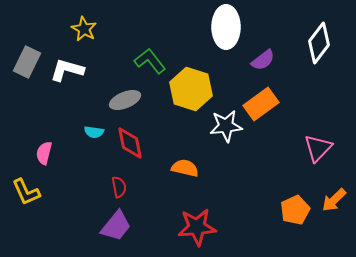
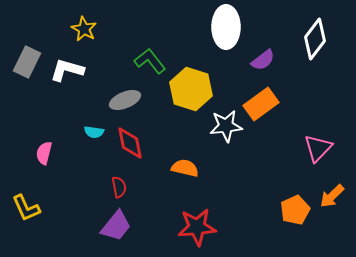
white diamond: moved 4 px left, 4 px up
yellow L-shape: moved 16 px down
orange arrow: moved 2 px left, 4 px up
